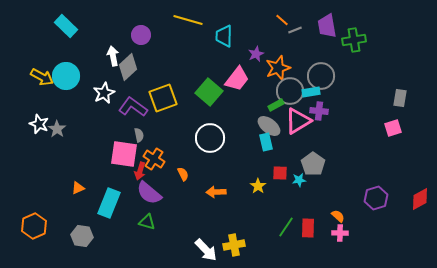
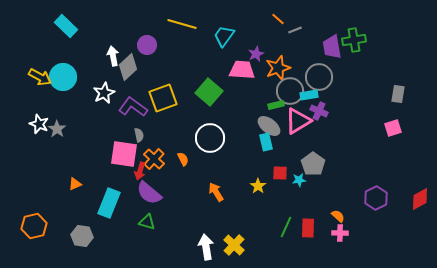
yellow line at (188, 20): moved 6 px left, 4 px down
orange line at (282, 20): moved 4 px left, 1 px up
purple trapezoid at (327, 26): moved 5 px right, 21 px down
purple circle at (141, 35): moved 6 px right, 10 px down
cyan trapezoid at (224, 36): rotated 35 degrees clockwise
cyan circle at (66, 76): moved 3 px left, 1 px down
gray circle at (321, 76): moved 2 px left, 1 px down
yellow arrow at (42, 77): moved 2 px left
pink trapezoid at (237, 79): moved 5 px right, 9 px up; rotated 124 degrees counterclockwise
cyan rectangle at (311, 92): moved 2 px left, 3 px down
gray rectangle at (400, 98): moved 2 px left, 4 px up
green rectangle at (276, 105): rotated 14 degrees clockwise
purple cross at (319, 111): rotated 18 degrees clockwise
orange cross at (154, 159): rotated 10 degrees clockwise
orange semicircle at (183, 174): moved 15 px up
orange triangle at (78, 188): moved 3 px left, 4 px up
orange arrow at (216, 192): rotated 60 degrees clockwise
purple hexagon at (376, 198): rotated 10 degrees counterclockwise
orange hexagon at (34, 226): rotated 10 degrees clockwise
green line at (286, 227): rotated 10 degrees counterclockwise
yellow cross at (234, 245): rotated 35 degrees counterclockwise
white arrow at (206, 250): moved 3 px up; rotated 145 degrees counterclockwise
